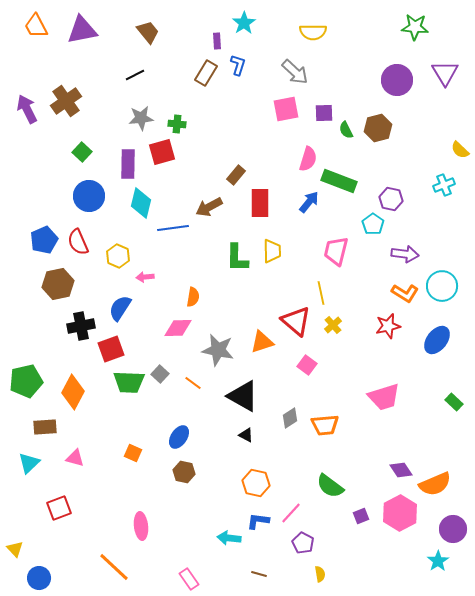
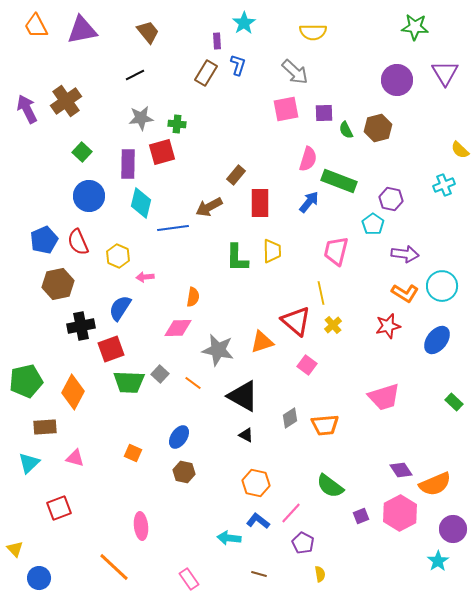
blue L-shape at (258, 521): rotated 30 degrees clockwise
